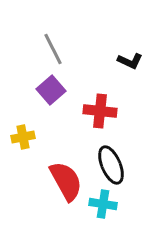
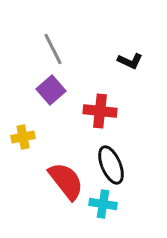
red semicircle: rotated 9 degrees counterclockwise
